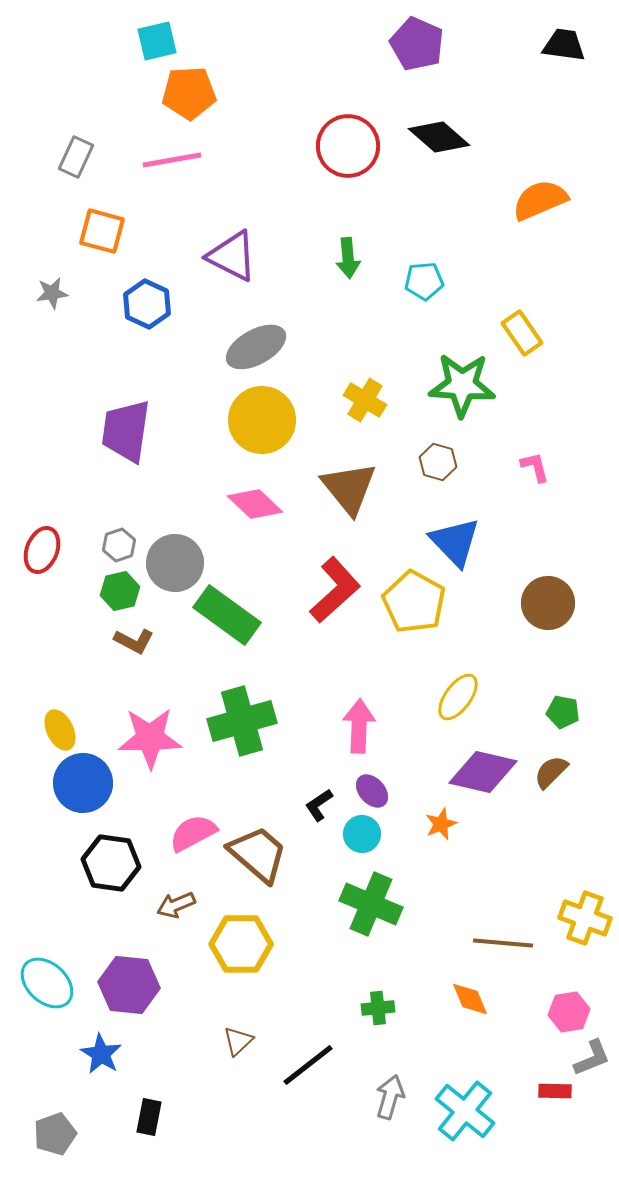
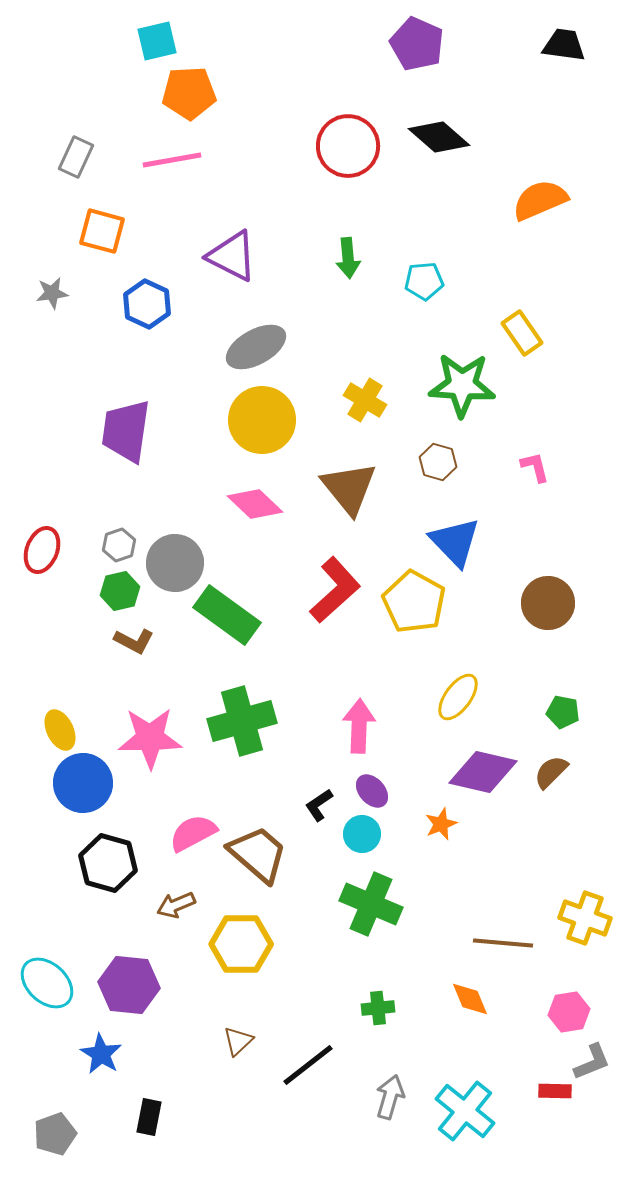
black hexagon at (111, 863): moved 3 px left; rotated 8 degrees clockwise
gray L-shape at (592, 1058): moved 4 px down
